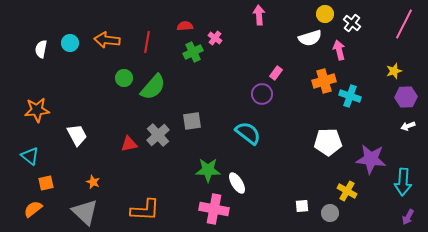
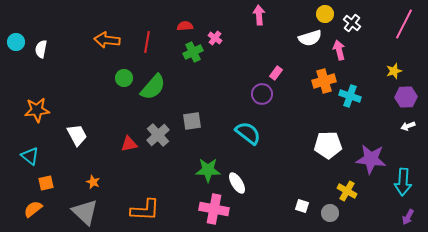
cyan circle at (70, 43): moved 54 px left, 1 px up
white pentagon at (328, 142): moved 3 px down
white square at (302, 206): rotated 24 degrees clockwise
